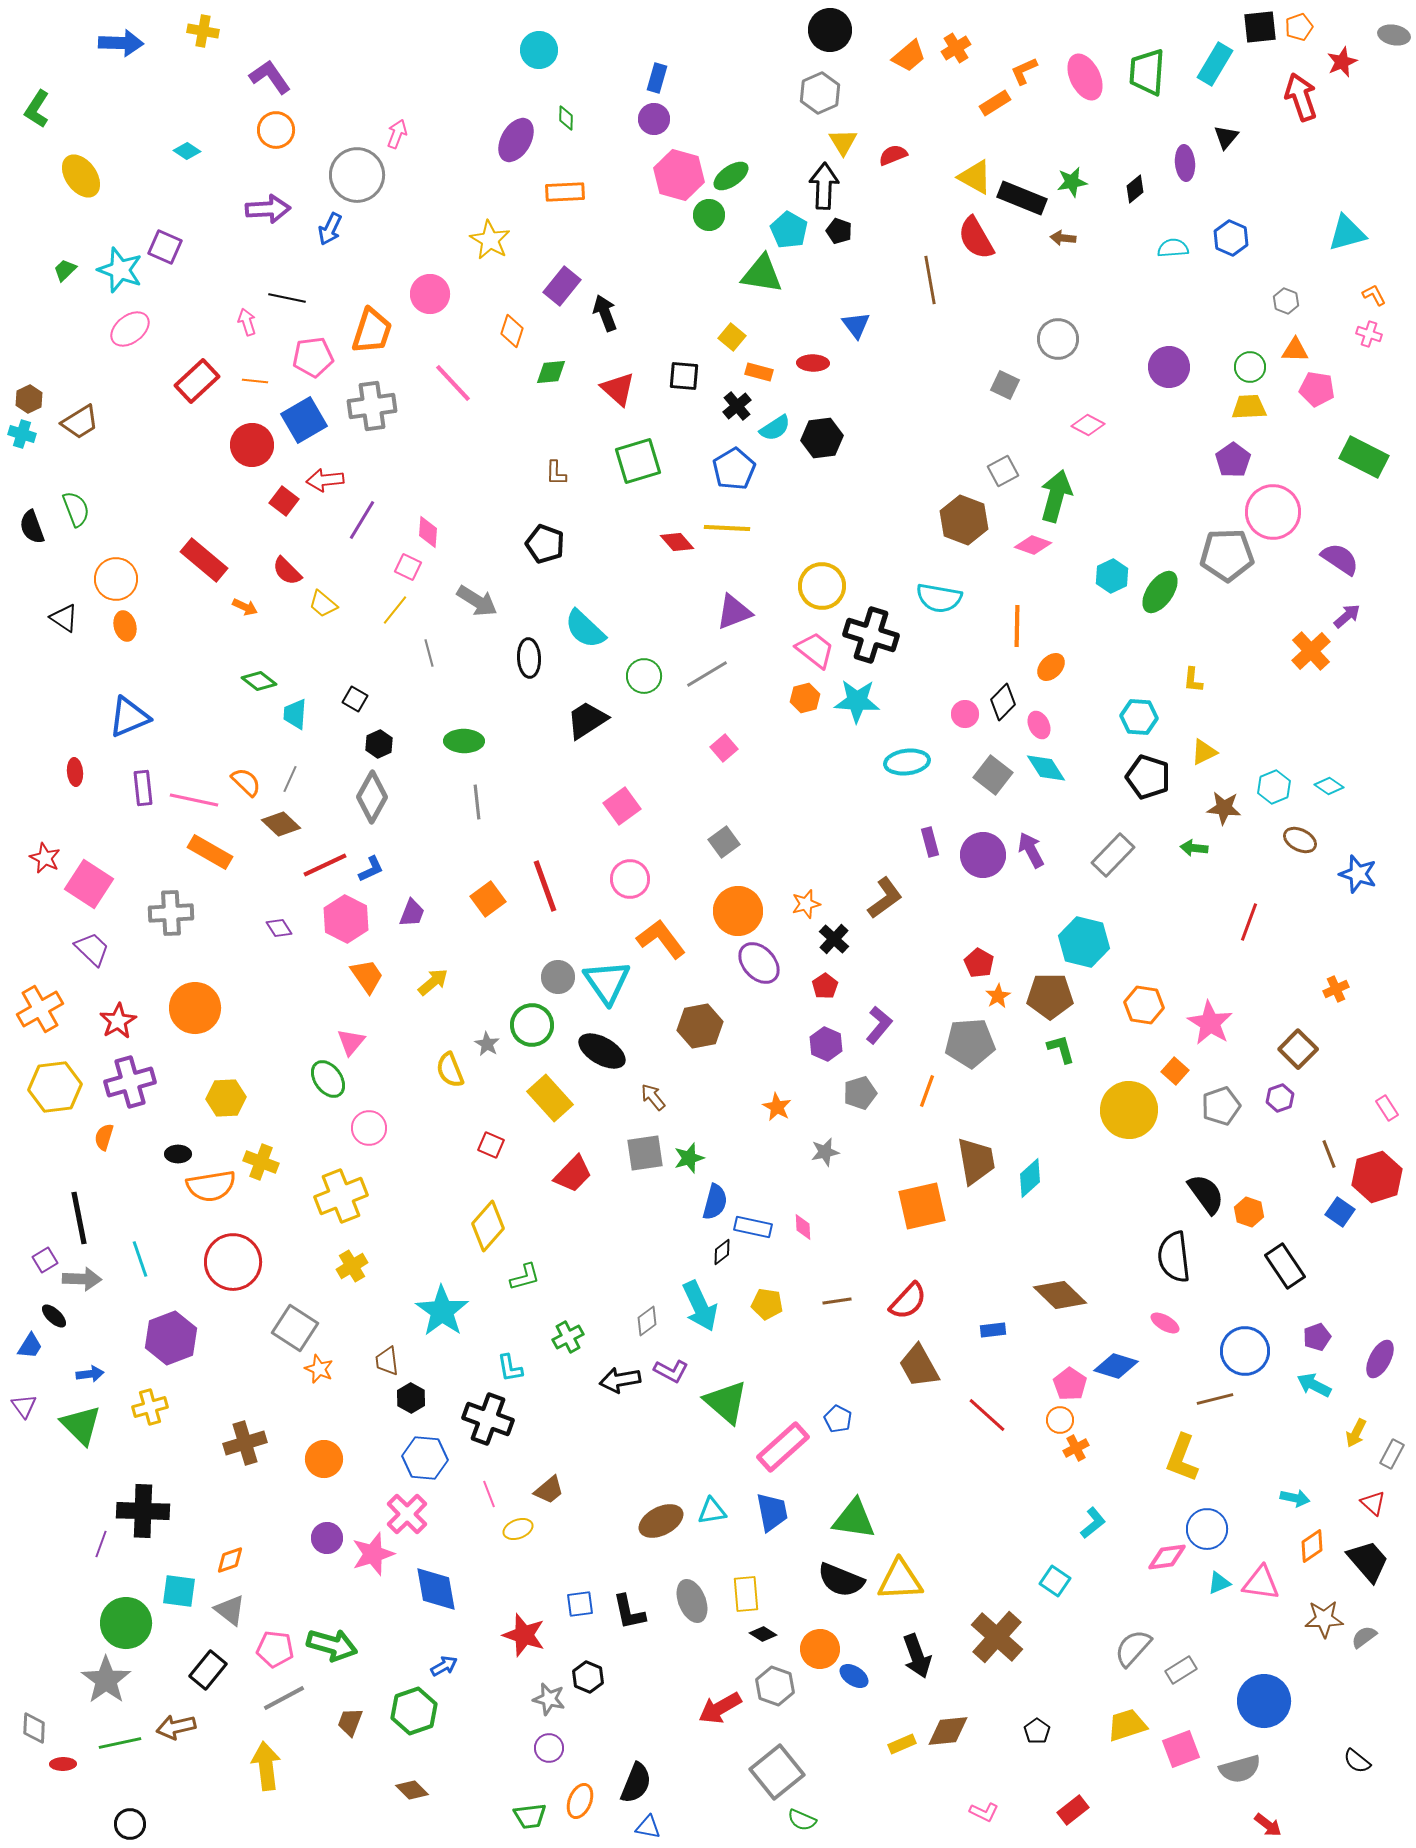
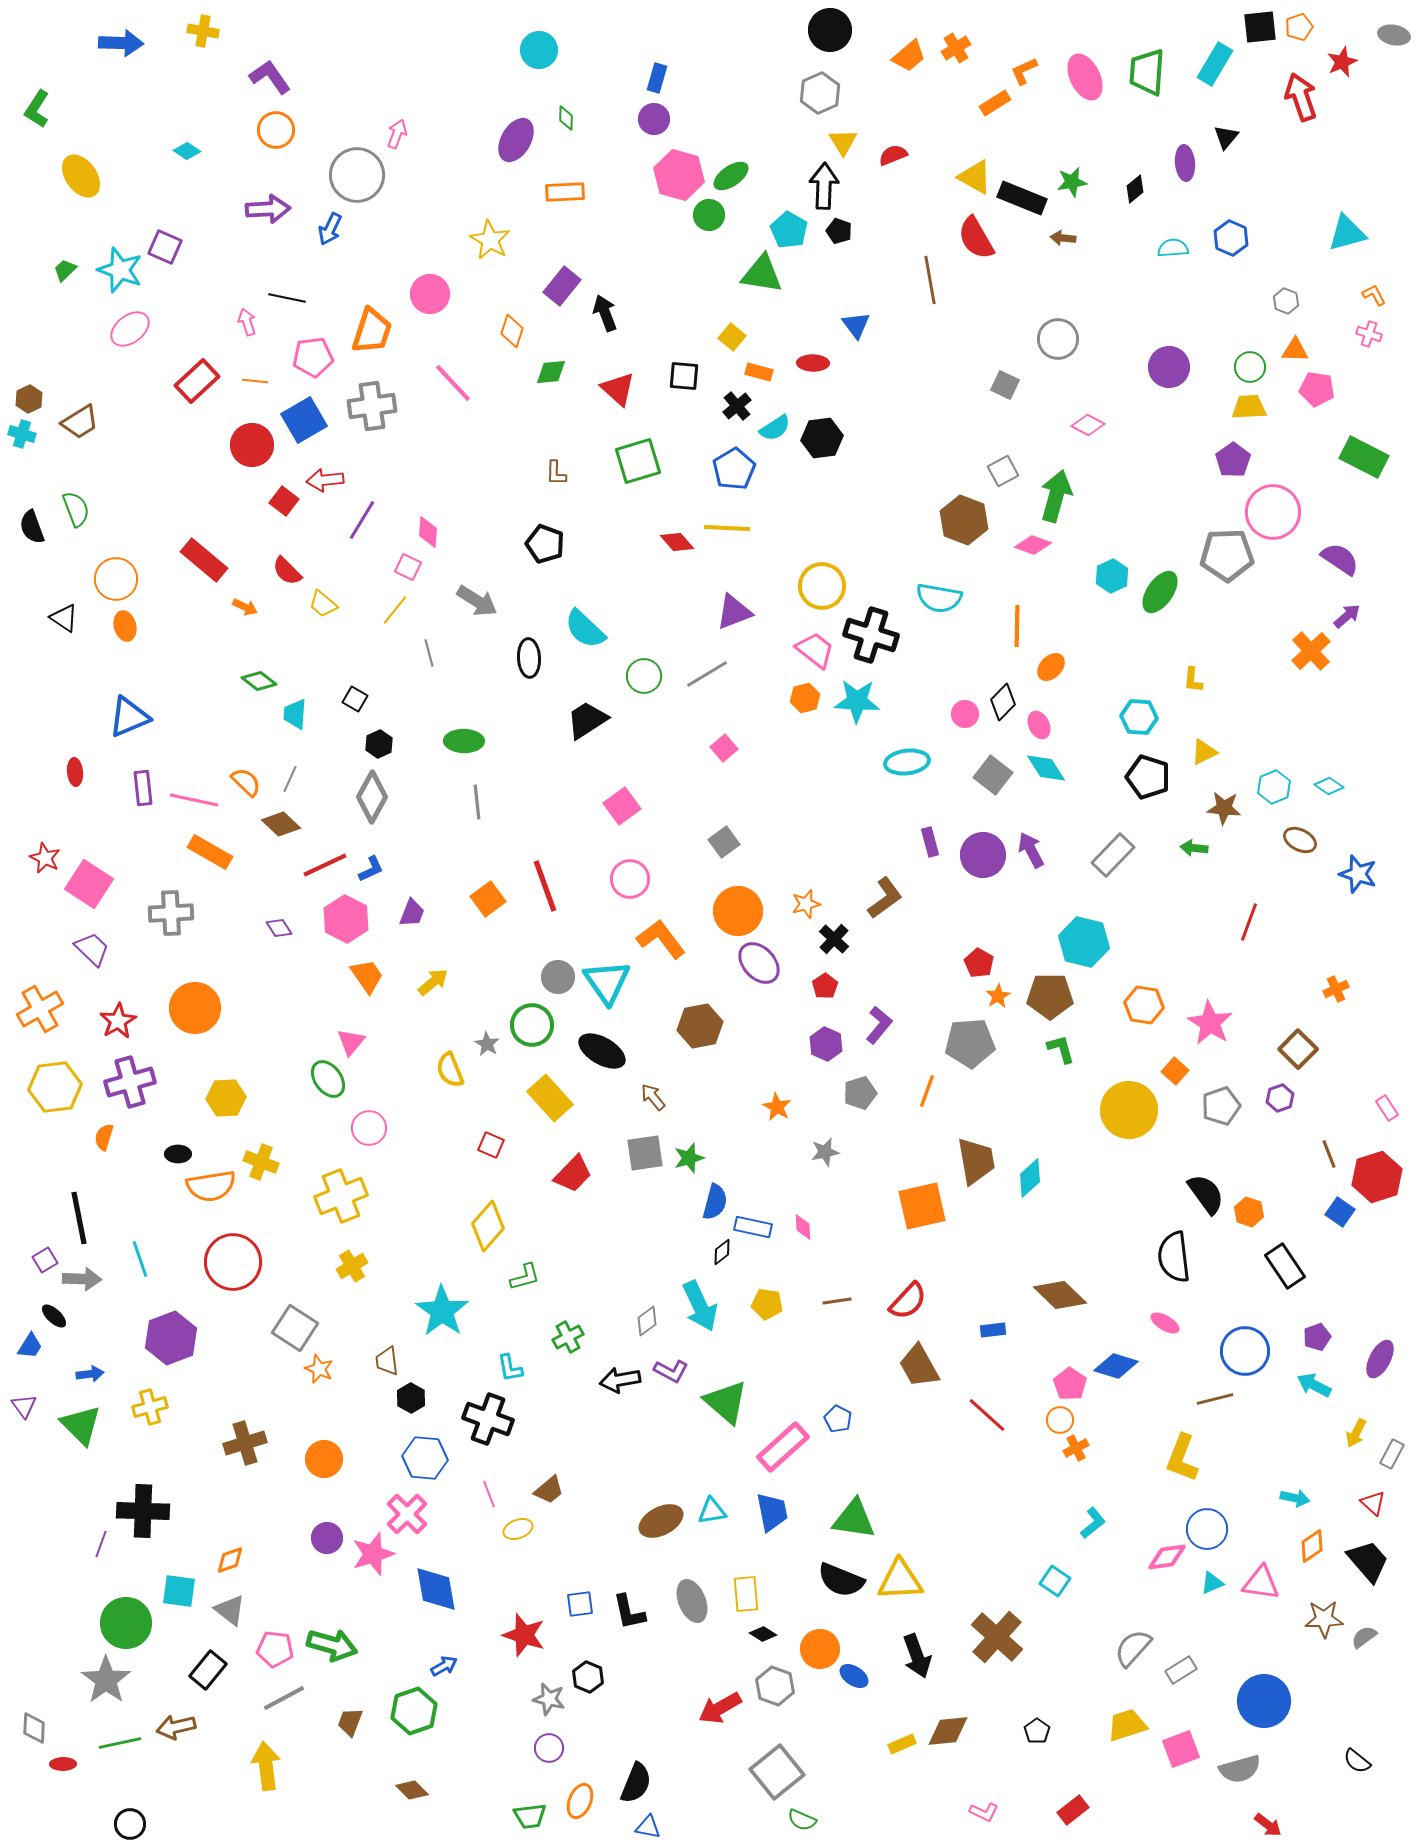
cyan triangle at (1219, 1583): moved 7 px left
